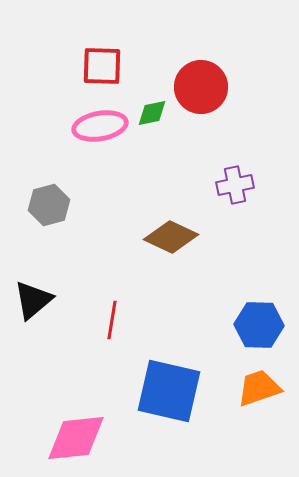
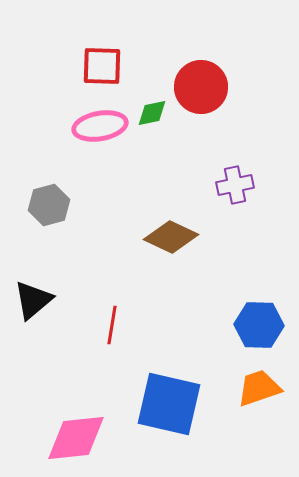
red line: moved 5 px down
blue square: moved 13 px down
